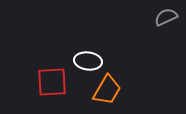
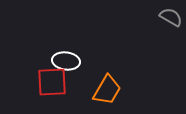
gray semicircle: moved 5 px right; rotated 55 degrees clockwise
white ellipse: moved 22 px left
